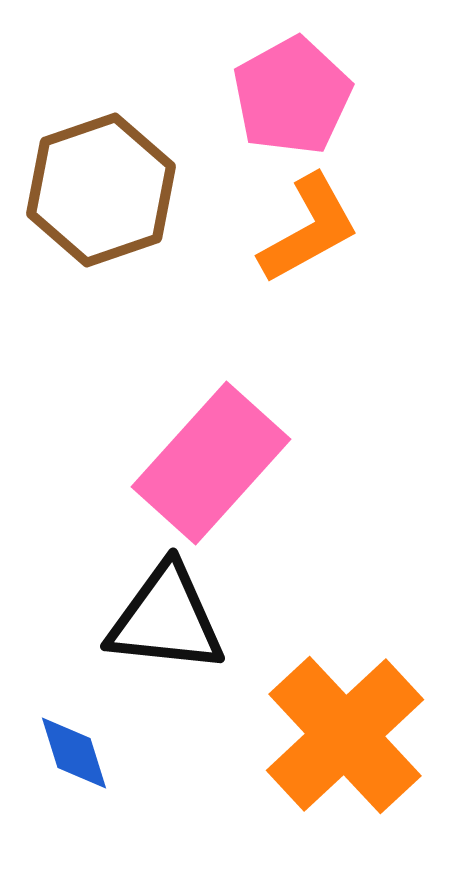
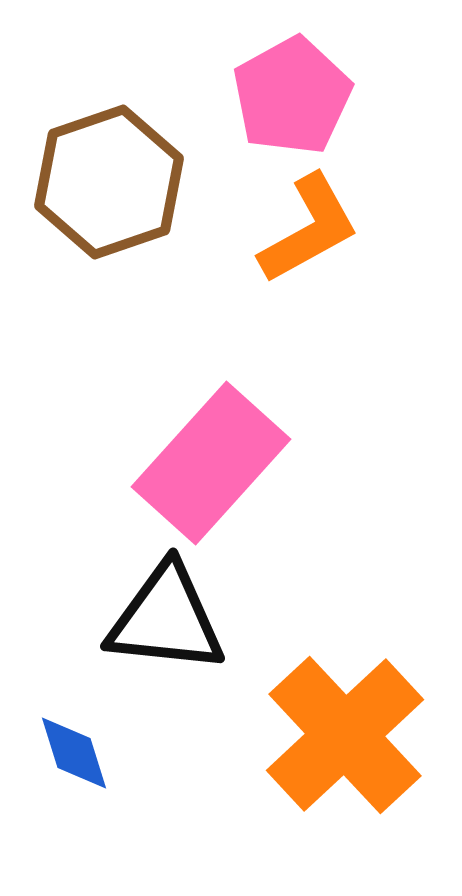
brown hexagon: moved 8 px right, 8 px up
